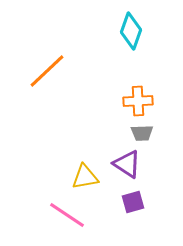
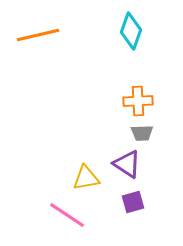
orange line: moved 9 px left, 36 px up; rotated 30 degrees clockwise
yellow triangle: moved 1 px right, 1 px down
